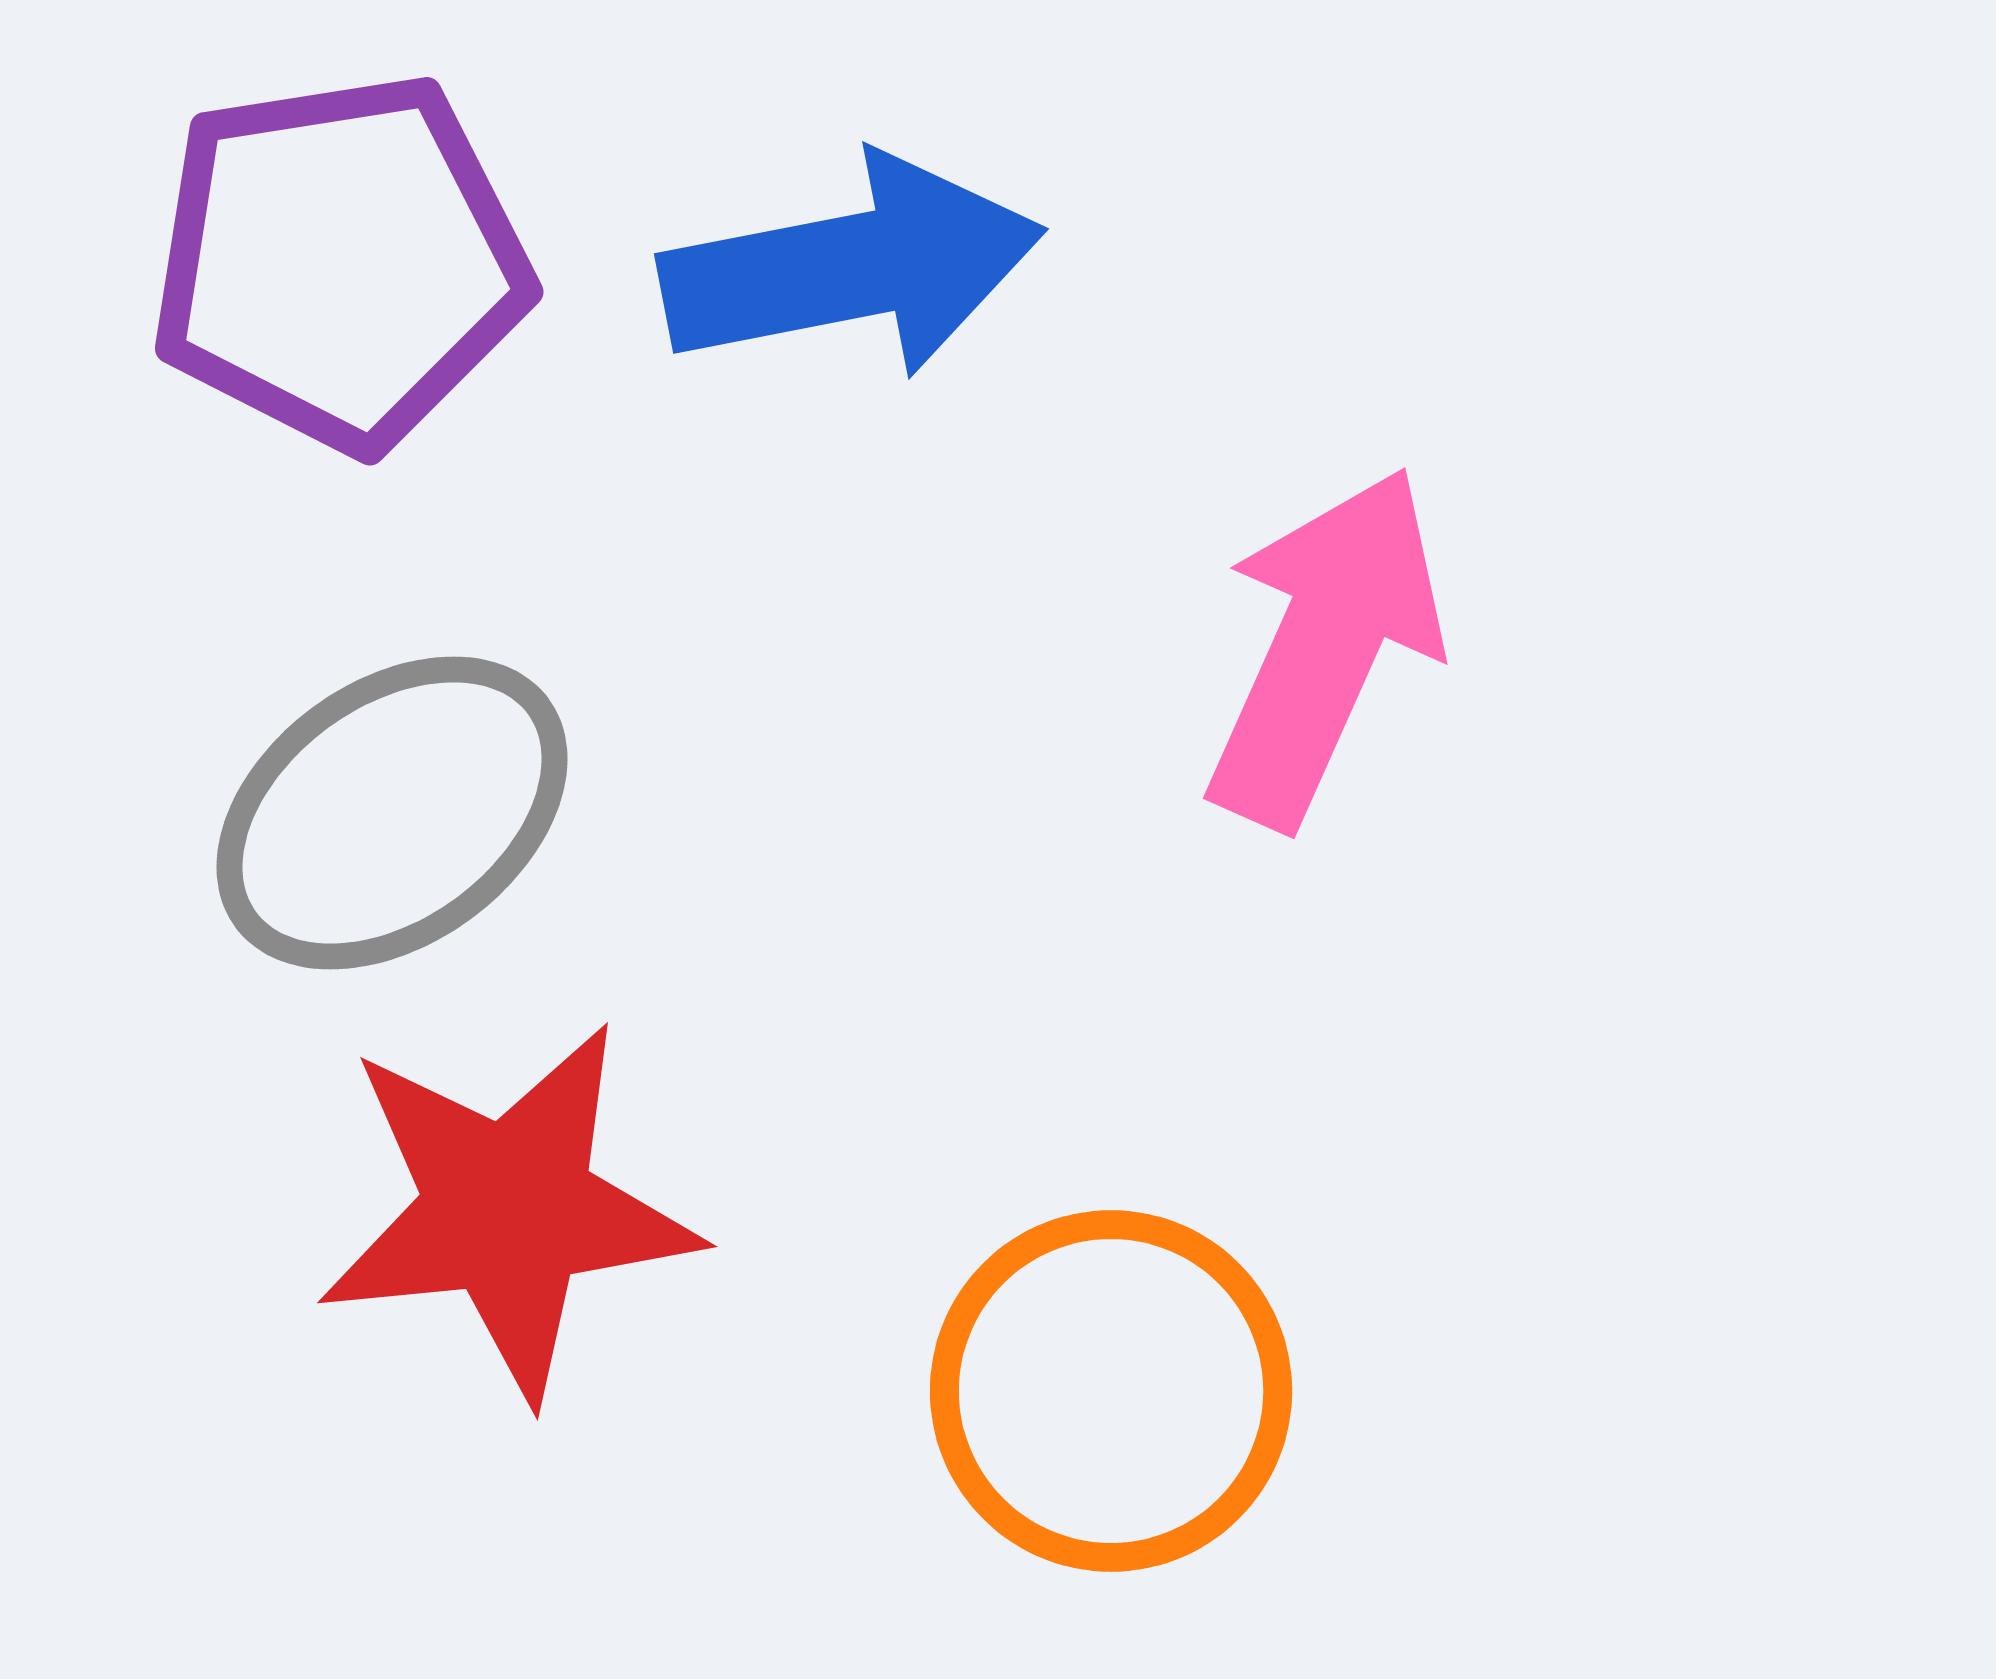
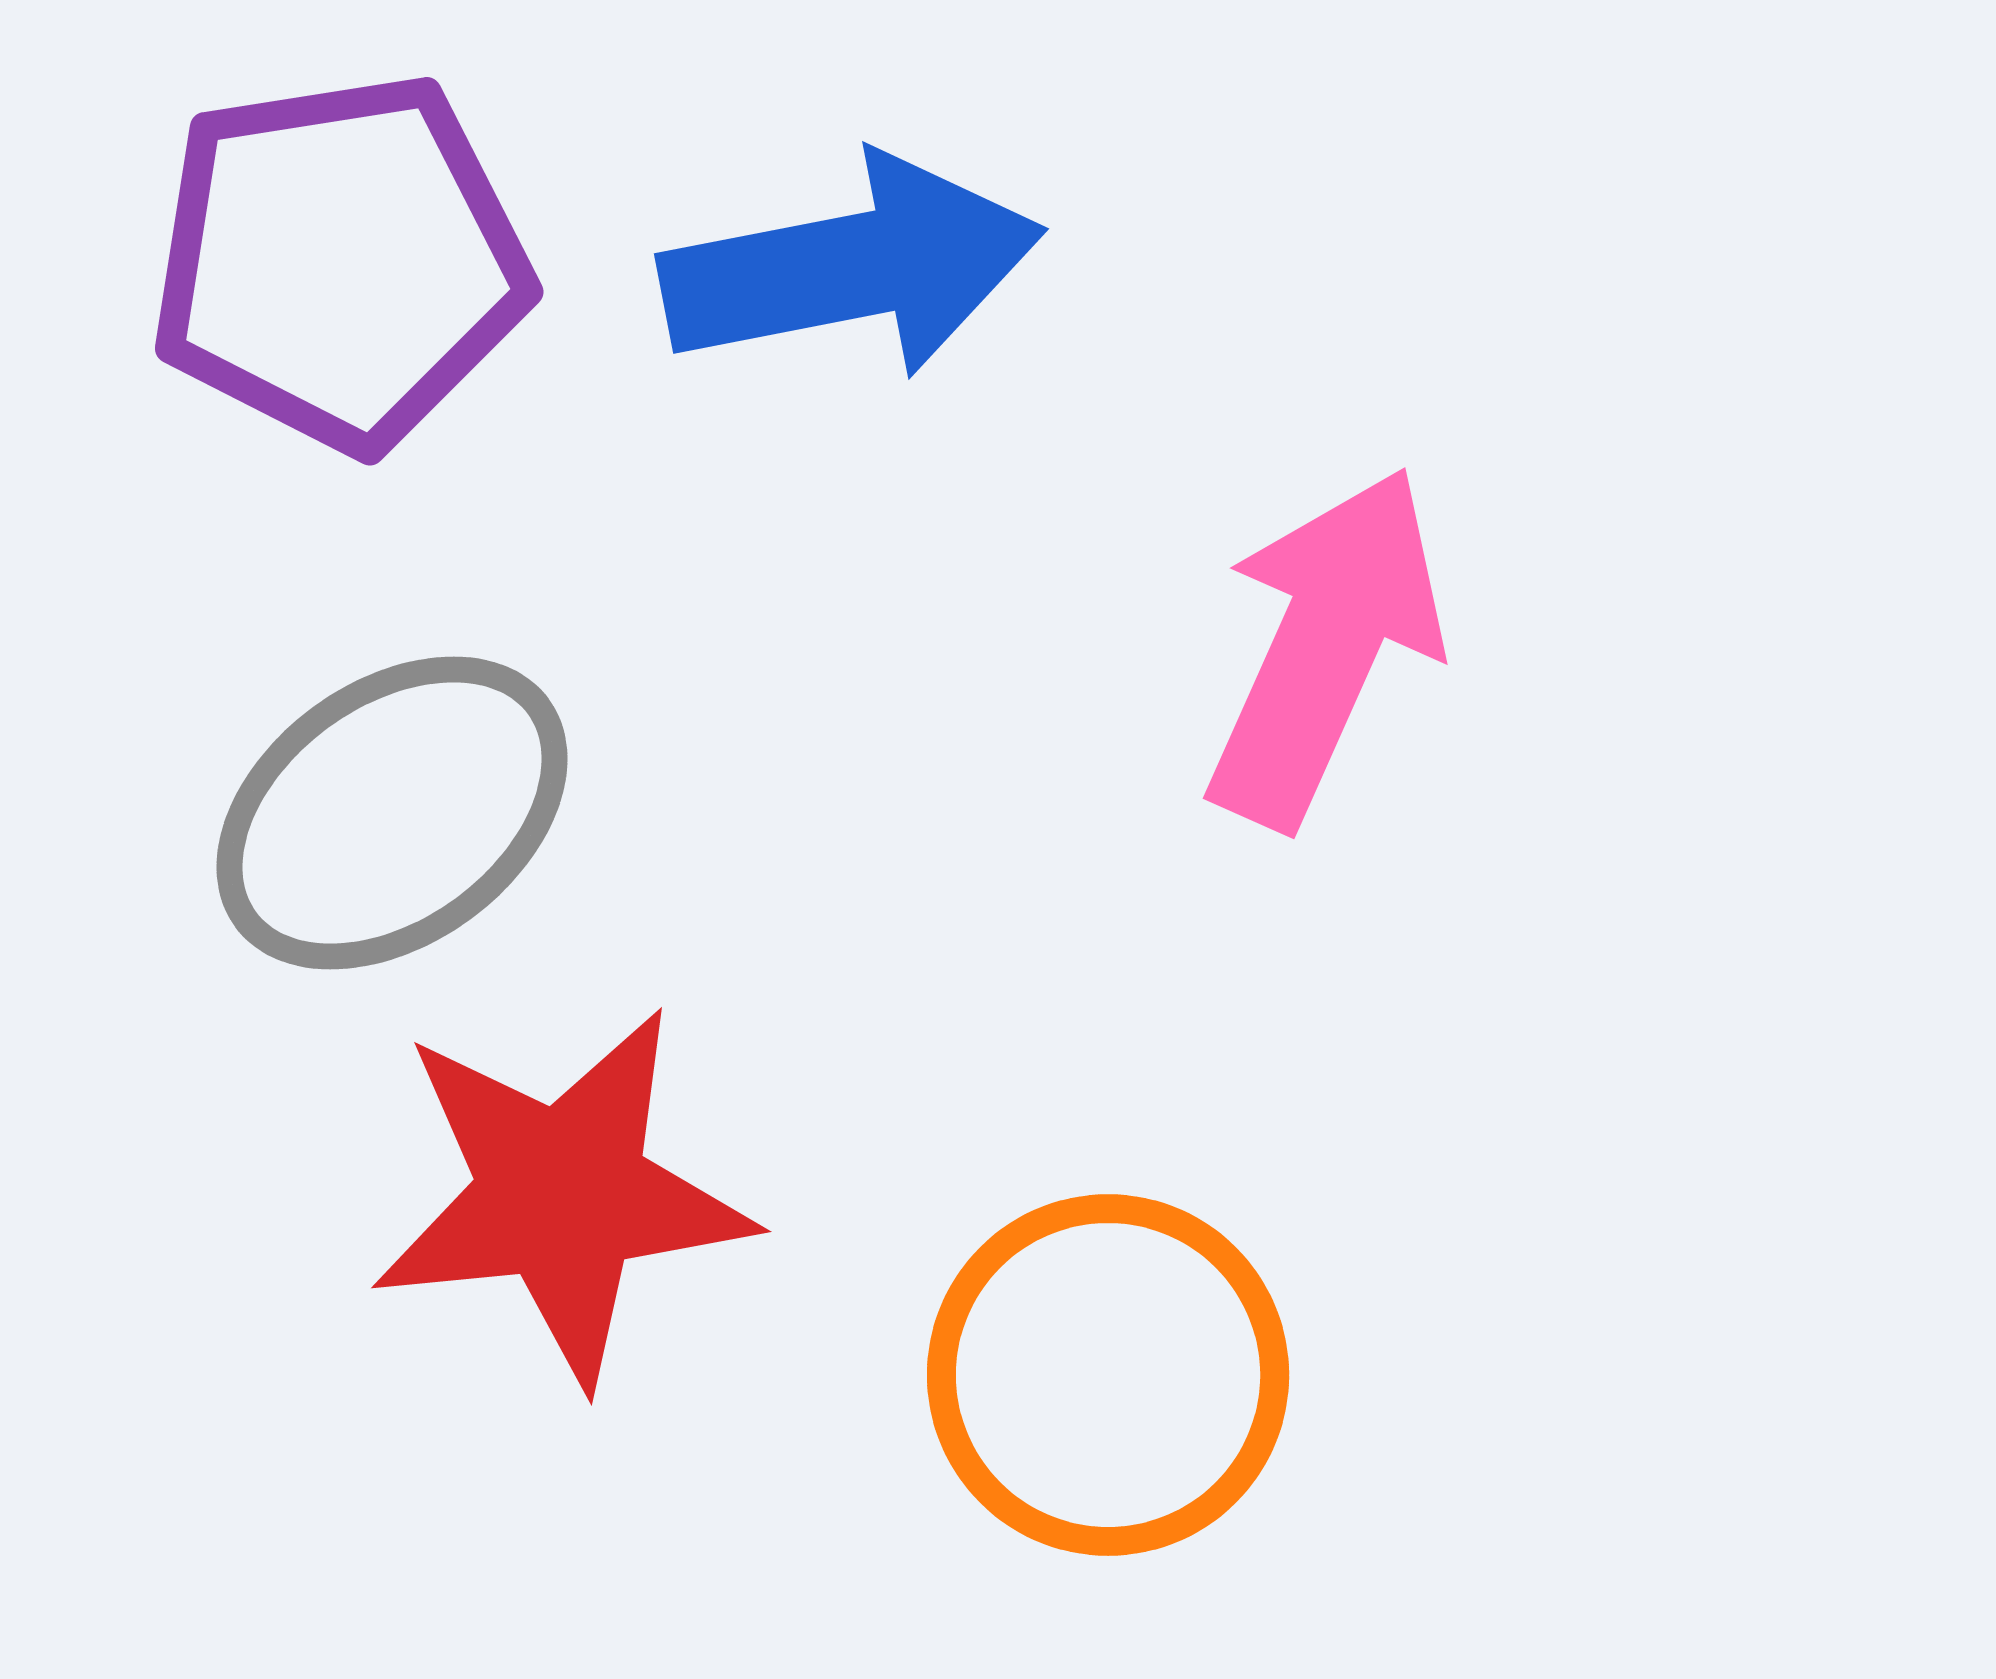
red star: moved 54 px right, 15 px up
orange circle: moved 3 px left, 16 px up
